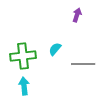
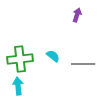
cyan semicircle: moved 2 px left, 7 px down; rotated 88 degrees clockwise
green cross: moved 3 px left, 3 px down
cyan arrow: moved 6 px left
